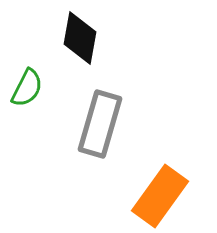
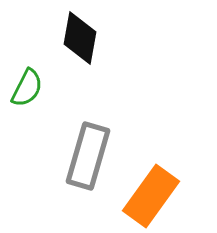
gray rectangle: moved 12 px left, 32 px down
orange rectangle: moved 9 px left
